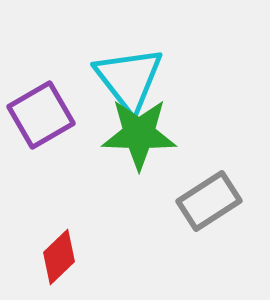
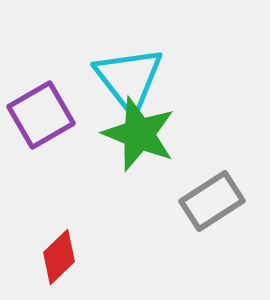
green star: rotated 20 degrees clockwise
gray rectangle: moved 3 px right
